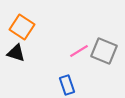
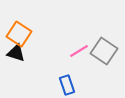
orange square: moved 3 px left, 7 px down
gray square: rotated 12 degrees clockwise
